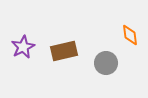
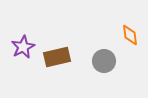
brown rectangle: moved 7 px left, 6 px down
gray circle: moved 2 px left, 2 px up
